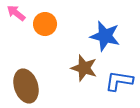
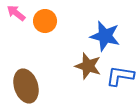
orange circle: moved 3 px up
brown star: moved 4 px right, 2 px up
blue L-shape: moved 1 px right, 5 px up
